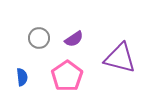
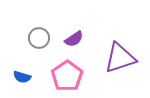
purple triangle: rotated 32 degrees counterclockwise
blue semicircle: rotated 114 degrees clockwise
